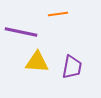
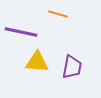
orange line: rotated 24 degrees clockwise
